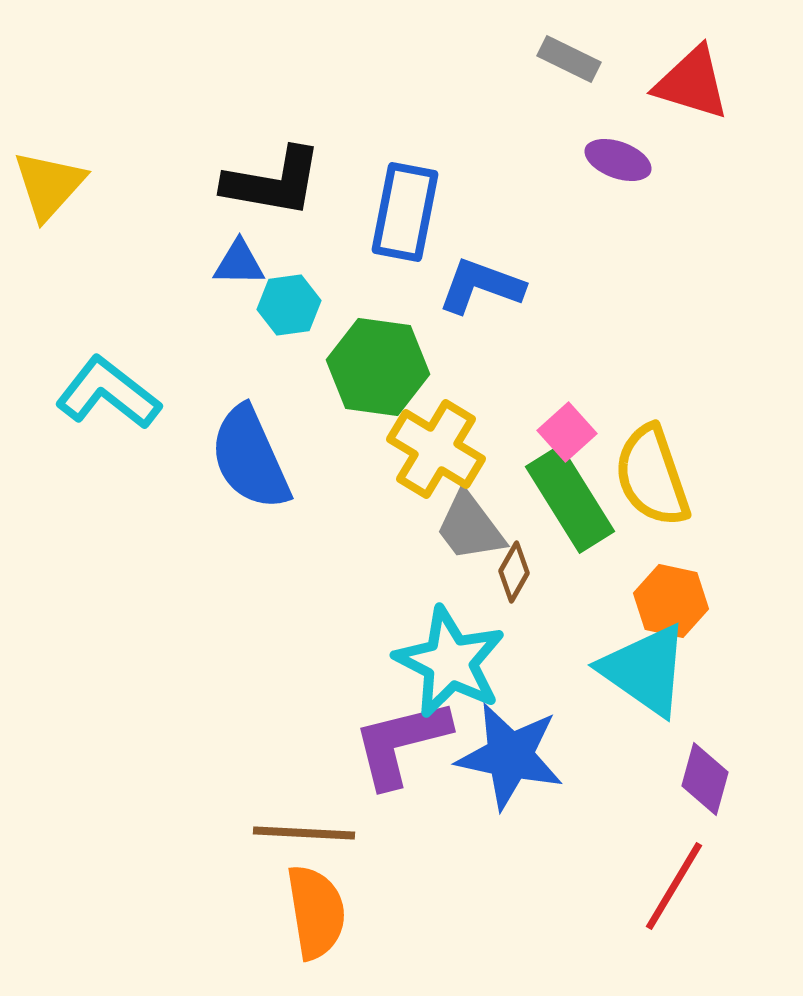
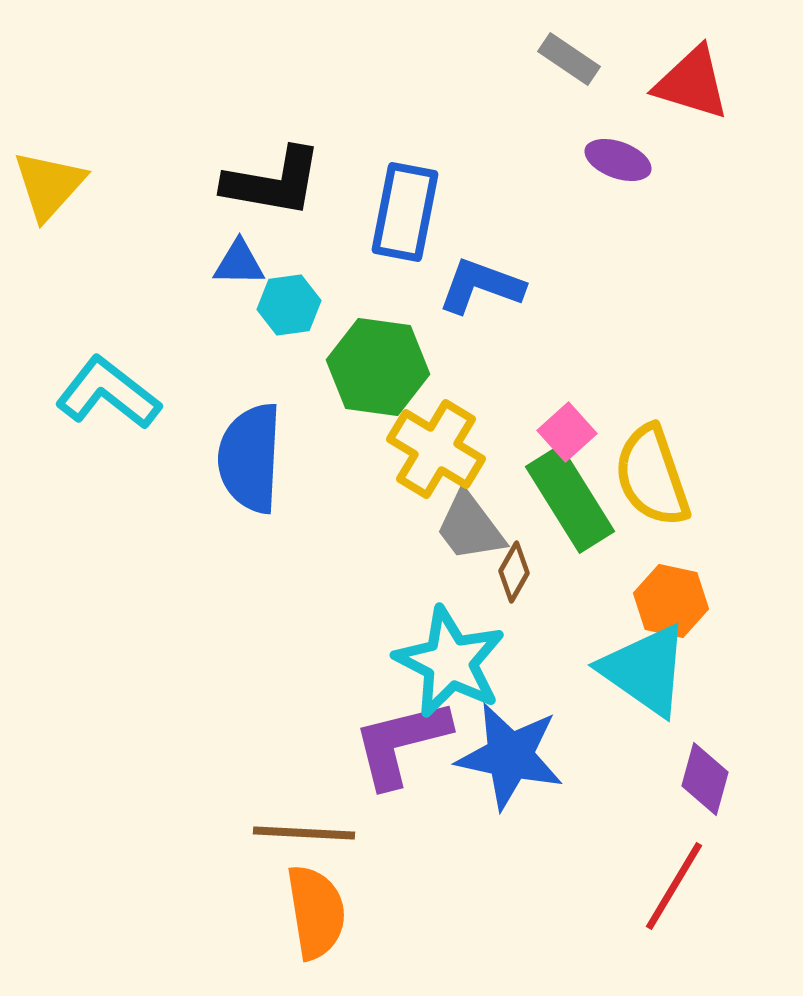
gray rectangle: rotated 8 degrees clockwise
blue semicircle: rotated 27 degrees clockwise
